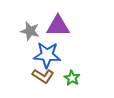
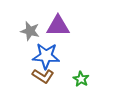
blue star: moved 1 px left, 1 px down
green star: moved 9 px right, 1 px down
